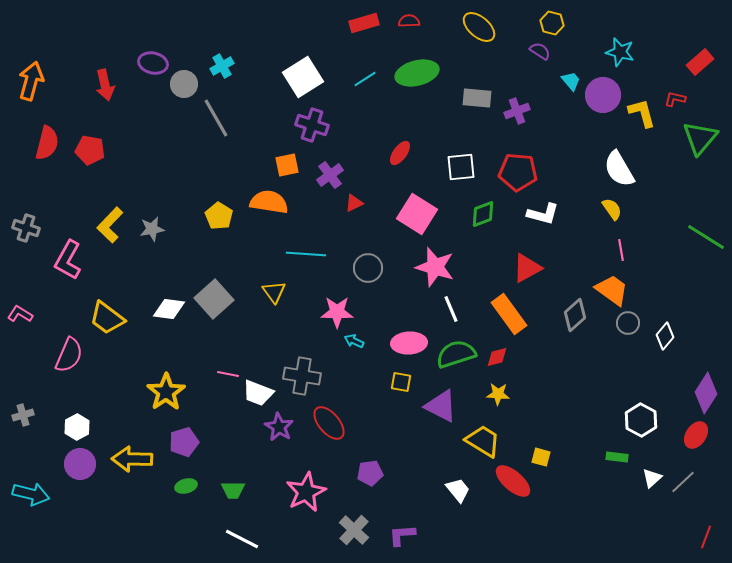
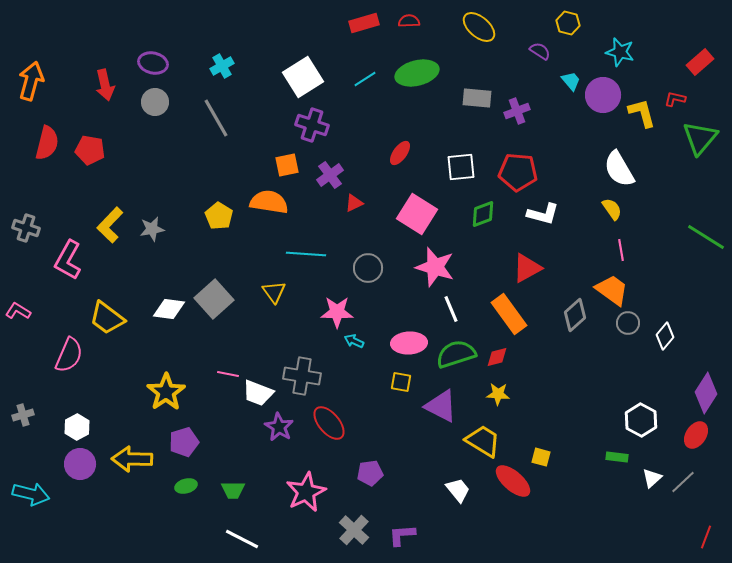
yellow hexagon at (552, 23): moved 16 px right
gray circle at (184, 84): moved 29 px left, 18 px down
pink L-shape at (20, 314): moved 2 px left, 3 px up
